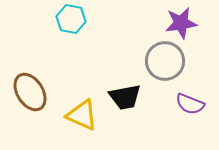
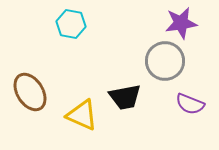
cyan hexagon: moved 5 px down
